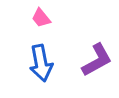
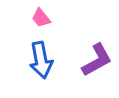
blue arrow: moved 3 px up
